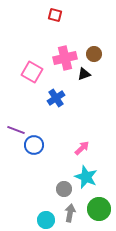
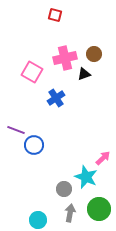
pink arrow: moved 21 px right, 10 px down
cyan circle: moved 8 px left
